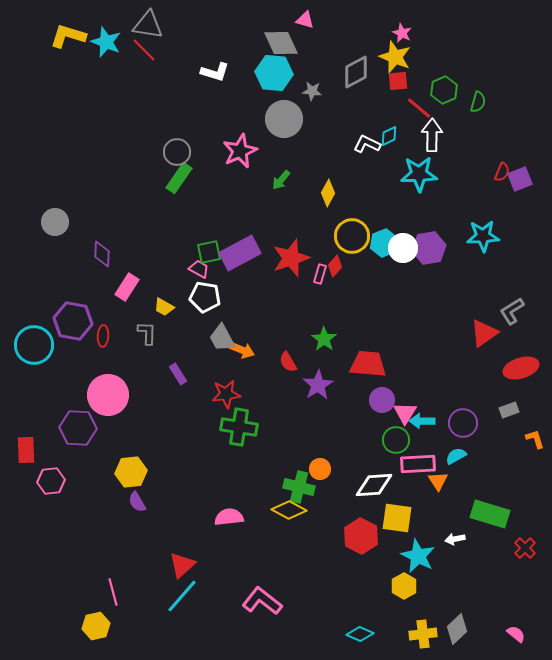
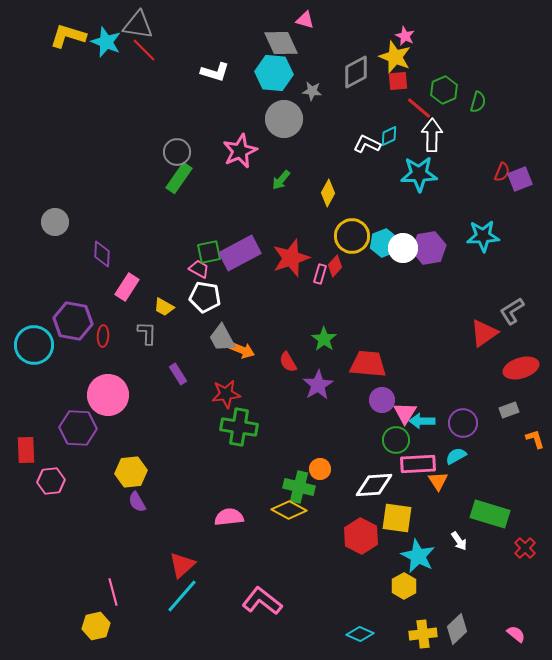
gray triangle at (148, 25): moved 10 px left
pink star at (402, 33): moved 3 px right, 3 px down
white arrow at (455, 539): moved 4 px right, 2 px down; rotated 114 degrees counterclockwise
